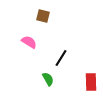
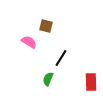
brown square: moved 3 px right, 10 px down
green semicircle: rotated 128 degrees counterclockwise
